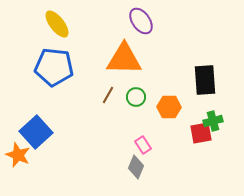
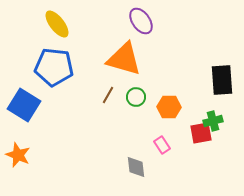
orange triangle: rotated 15 degrees clockwise
black rectangle: moved 17 px right
blue square: moved 12 px left, 27 px up; rotated 16 degrees counterclockwise
pink rectangle: moved 19 px right
gray diamond: rotated 30 degrees counterclockwise
